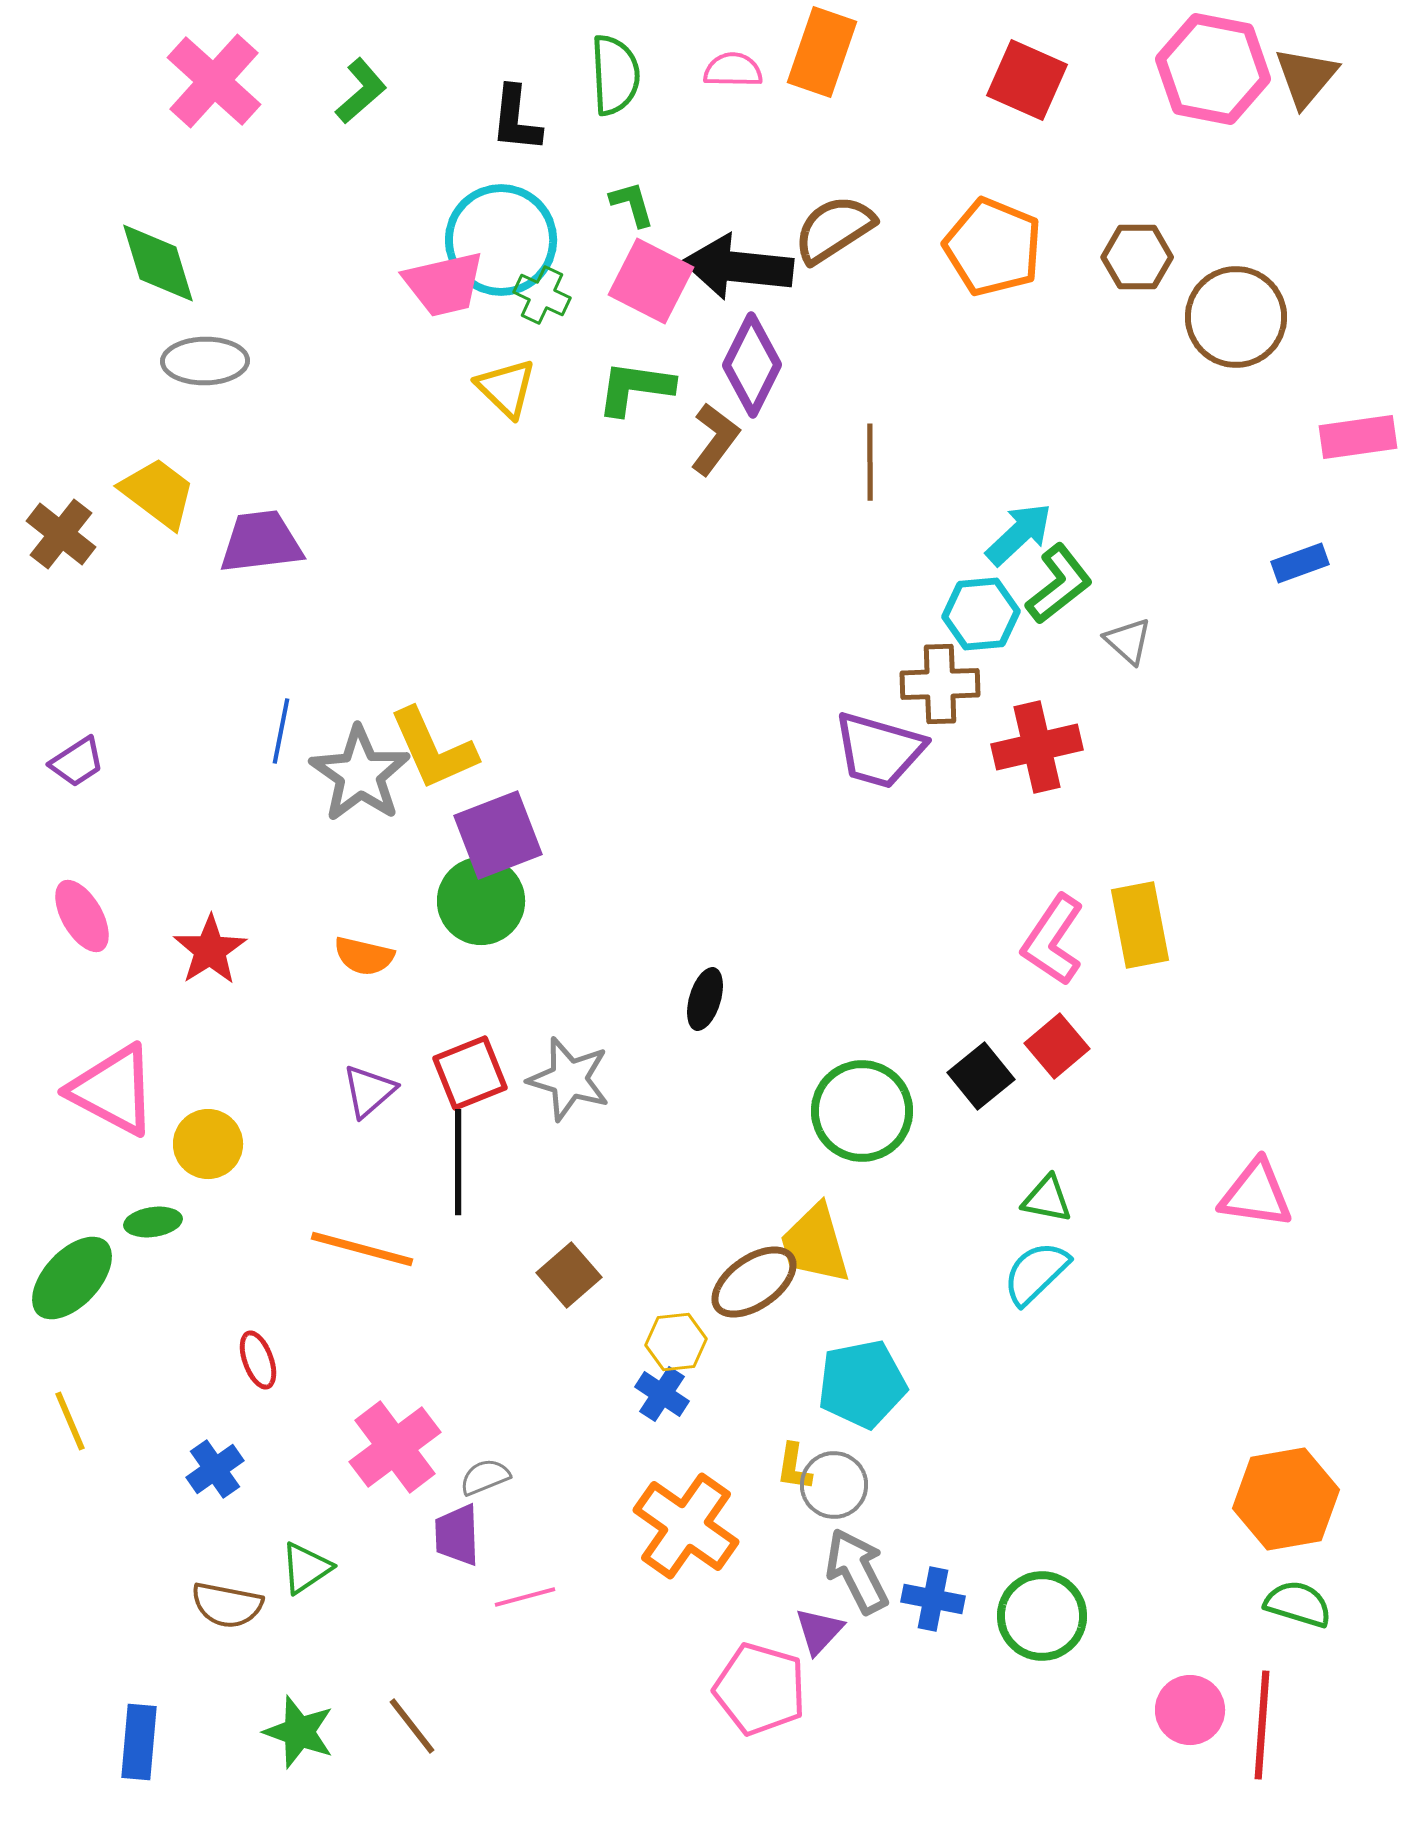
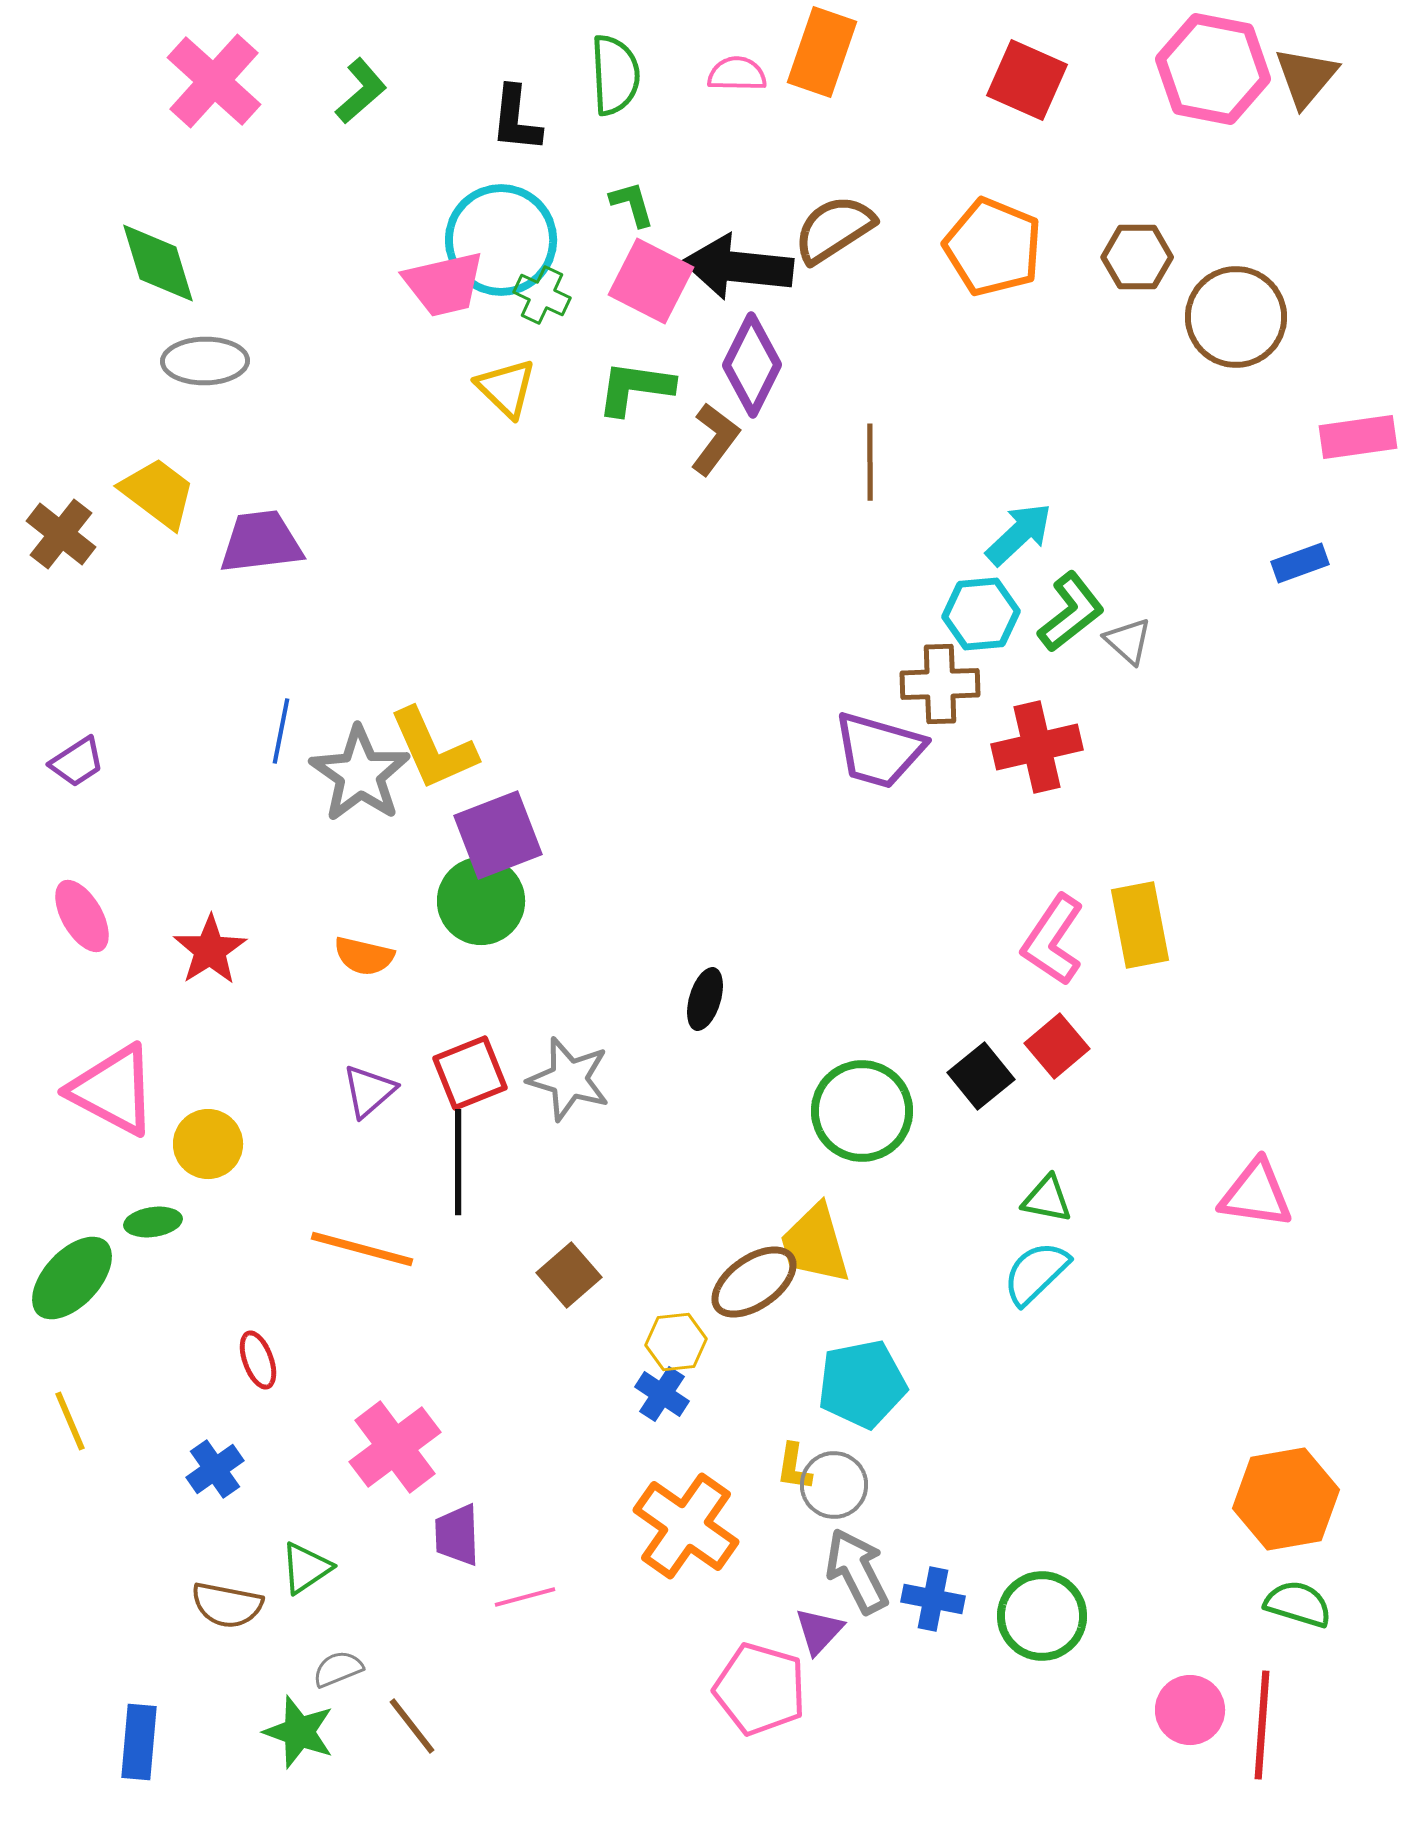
pink semicircle at (733, 70): moved 4 px right, 4 px down
green L-shape at (1059, 584): moved 12 px right, 28 px down
gray semicircle at (485, 1477): moved 147 px left, 192 px down
